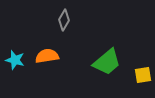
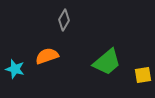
orange semicircle: rotated 10 degrees counterclockwise
cyan star: moved 9 px down
